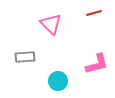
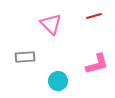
red line: moved 3 px down
